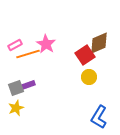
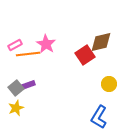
brown diamond: moved 2 px right, 1 px up; rotated 10 degrees clockwise
orange line: rotated 10 degrees clockwise
yellow circle: moved 20 px right, 7 px down
gray square: rotated 21 degrees counterclockwise
